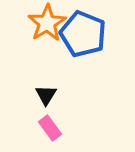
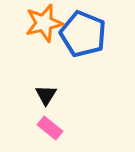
orange star: moved 3 px left; rotated 18 degrees clockwise
pink rectangle: rotated 15 degrees counterclockwise
